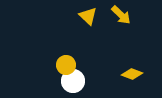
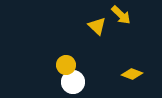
yellow triangle: moved 9 px right, 10 px down
white circle: moved 1 px down
